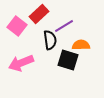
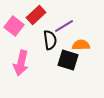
red rectangle: moved 3 px left, 1 px down
pink square: moved 3 px left
pink arrow: rotated 55 degrees counterclockwise
